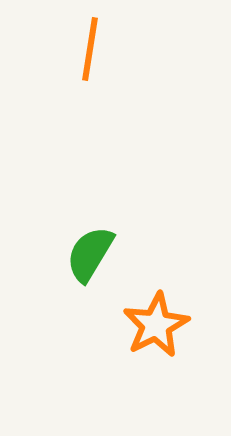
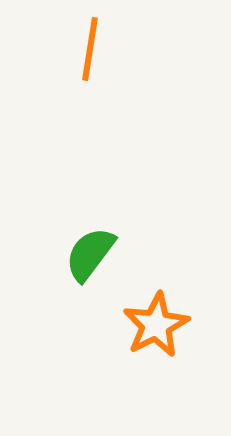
green semicircle: rotated 6 degrees clockwise
